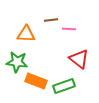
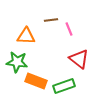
pink line: rotated 64 degrees clockwise
orange triangle: moved 2 px down
